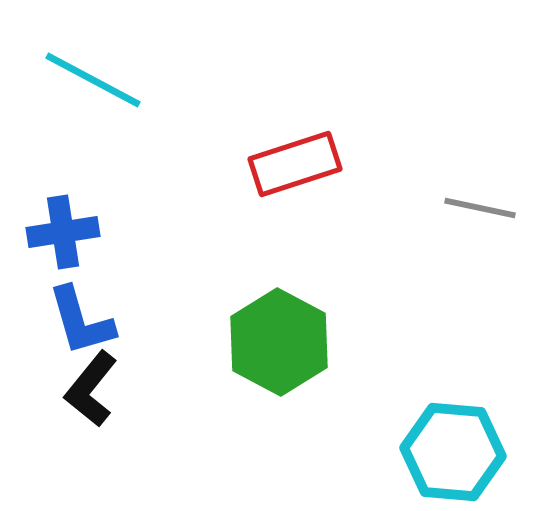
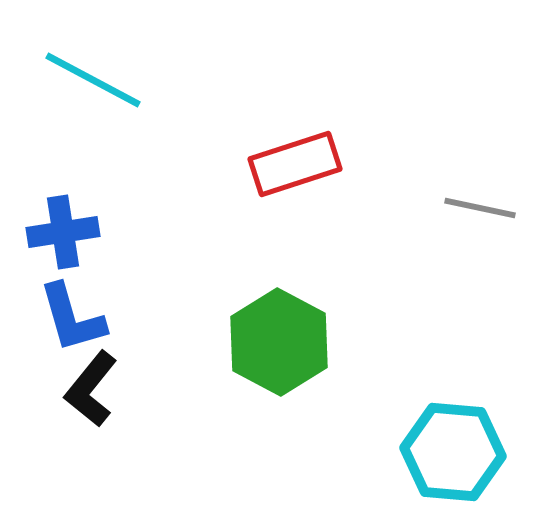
blue L-shape: moved 9 px left, 3 px up
